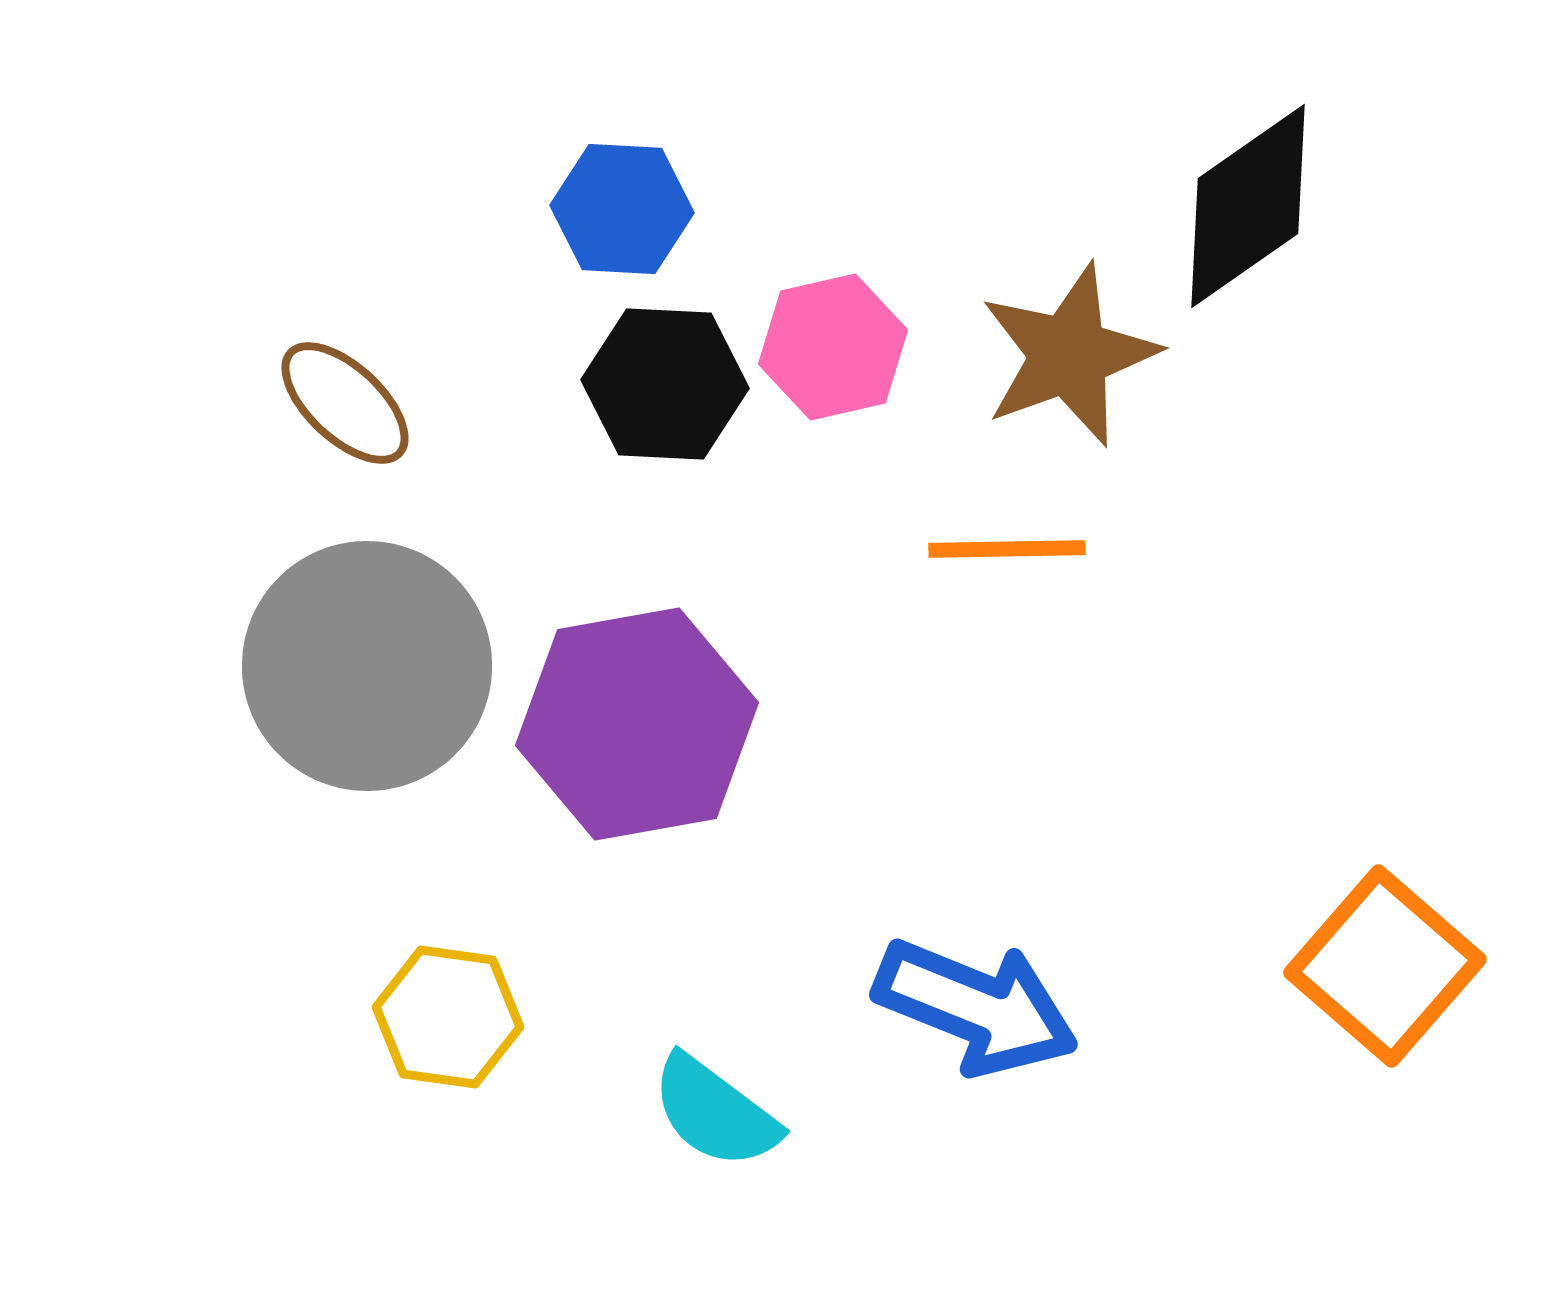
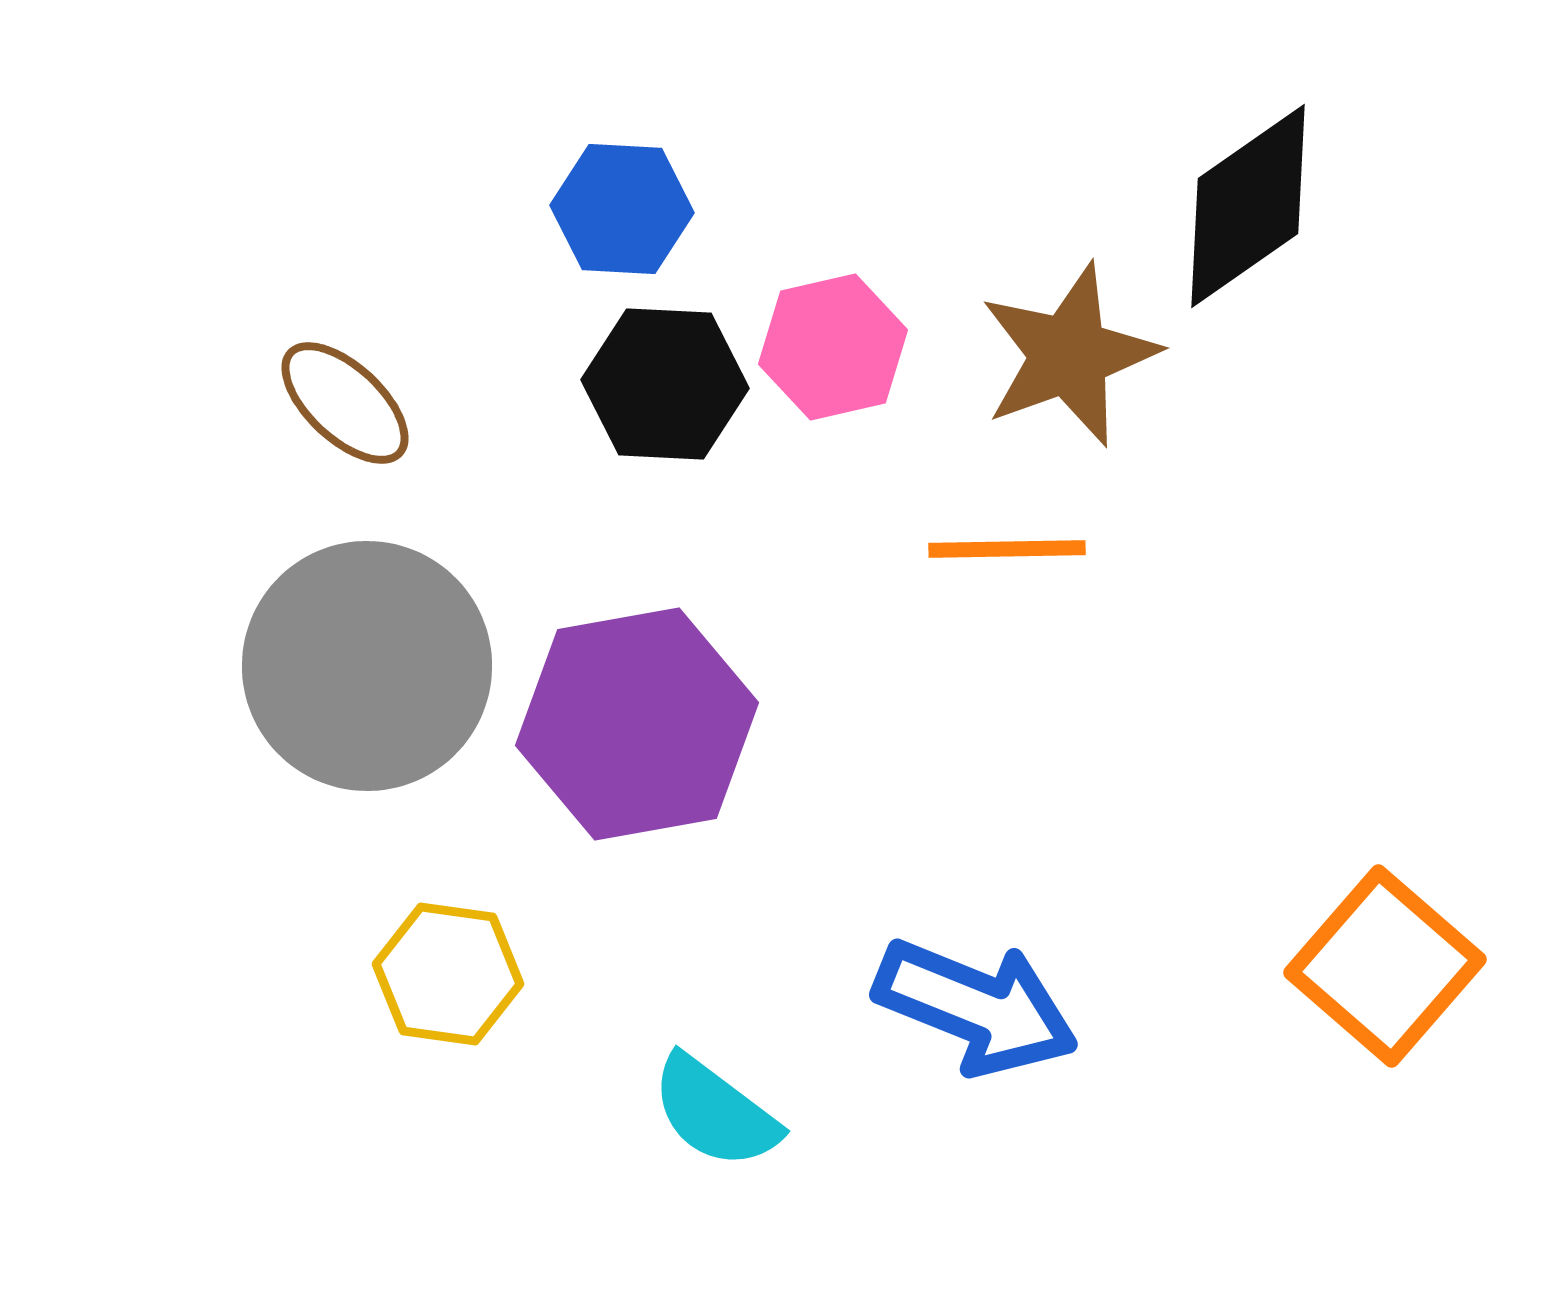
yellow hexagon: moved 43 px up
